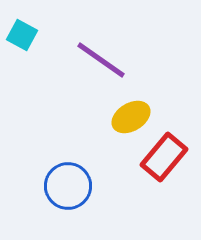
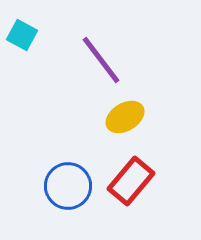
purple line: rotated 18 degrees clockwise
yellow ellipse: moved 6 px left
red rectangle: moved 33 px left, 24 px down
